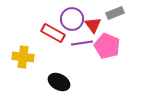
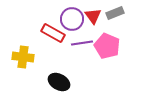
red triangle: moved 9 px up
